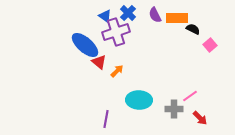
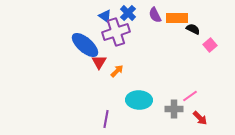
red triangle: rotated 21 degrees clockwise
